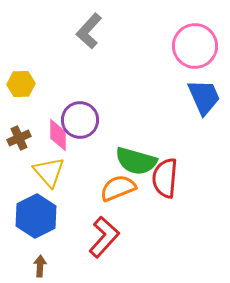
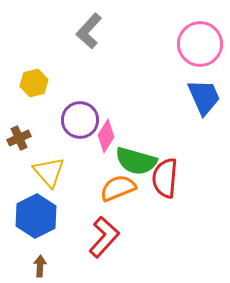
pink circle: moved 5 px right, 2 px up
yellow hexagon: moved 13 px right, 1 px up; rotated 12 degrees counterclockwise
pink diamond: moved 48 px right, 1 px down; rotated 32 degrees clockwise
